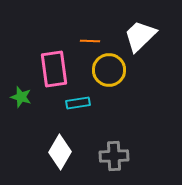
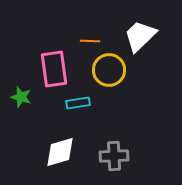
white diamond: rotated 44 degrees clockwise
